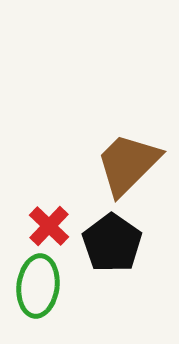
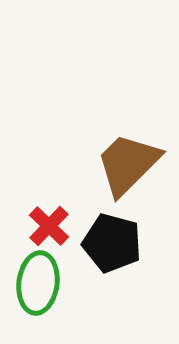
black pentagon: rotated 20 degrees counterclockwise
green ellipse: moved 3 px up
